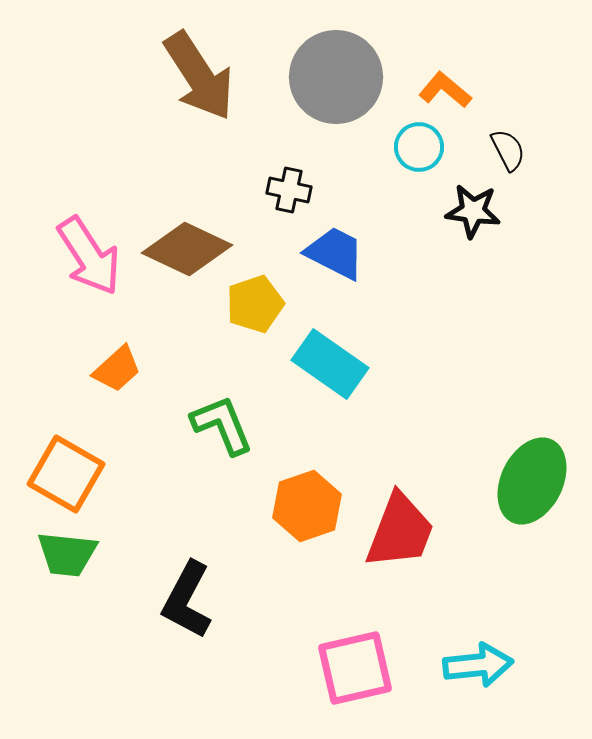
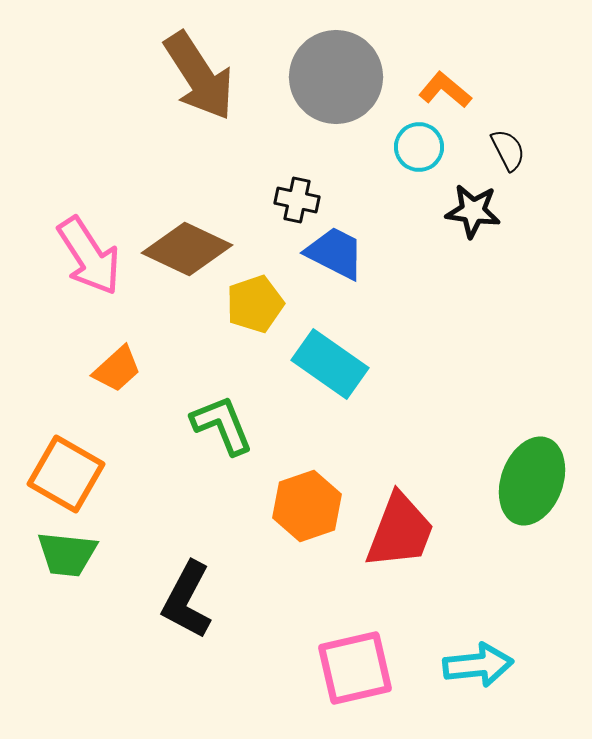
black cross: moved 8 px right, 10 px down
green ellipse: rotated 6 degrees counterclockwise
